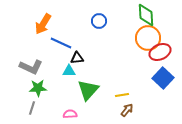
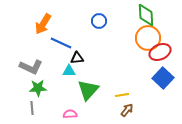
gray line: rotated 24 degrees counterclockwise
